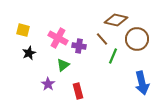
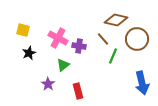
brown line: moved 1 px right
